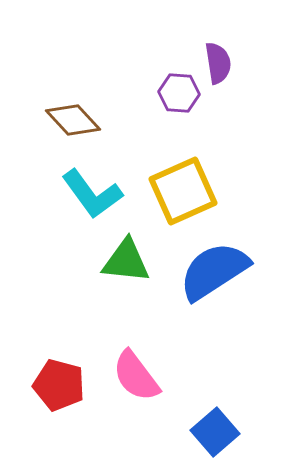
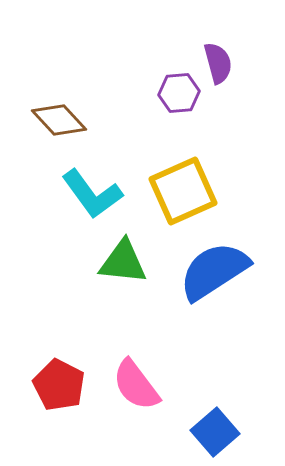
purple semicircle: rotated 6 degrees counterclockwise
purple hexagon: rotated 9 degrees counterclockwise
brown diamond: moved 14 px left
green triangle: moved 3 px left, 1 px down
pink semicircle: moved 9 px down
red pentagon: rotated 12 degrees clockwise
